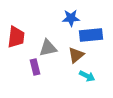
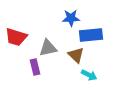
red trapezoid: rotated 100 degrees clockwise
brown triangle: rotated 36 degrees counterclockwise
cyan arrow: moved 2 px right, 1 px up
